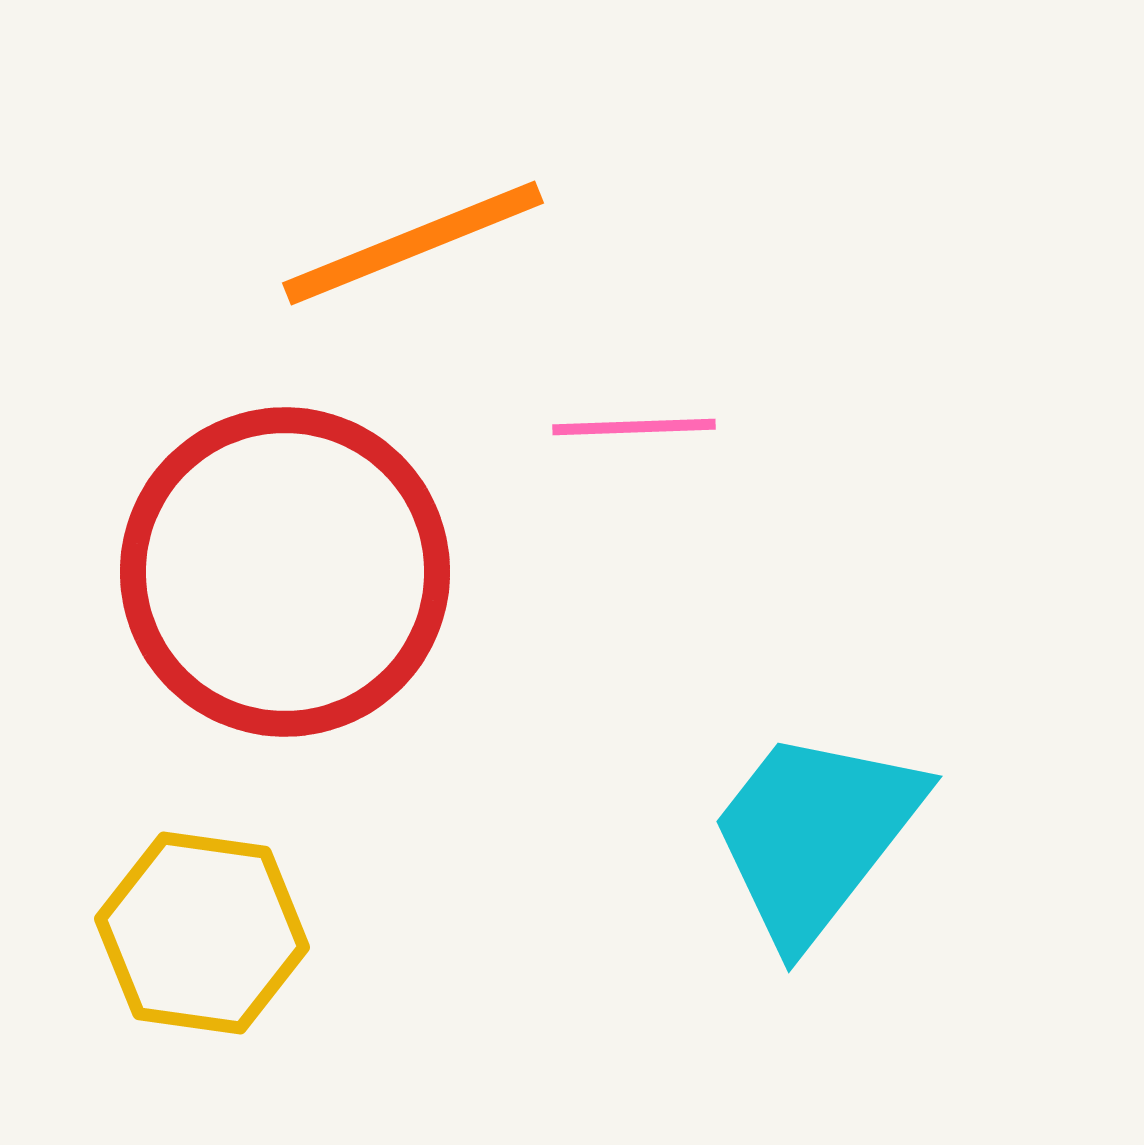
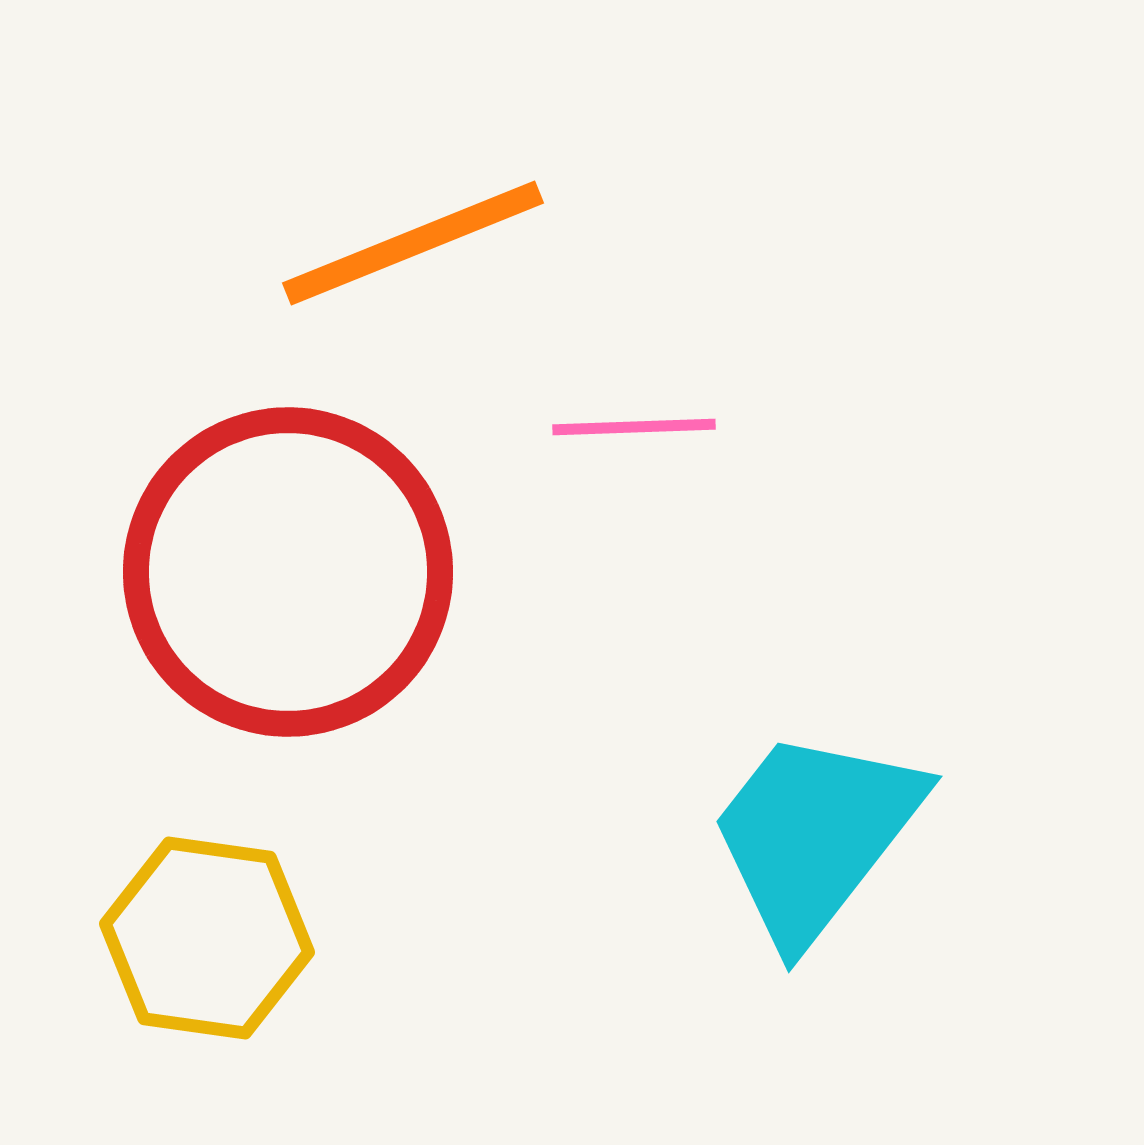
red circle: moved 3 px right
yellow hexagon: moved 5 px right, 5 px down
